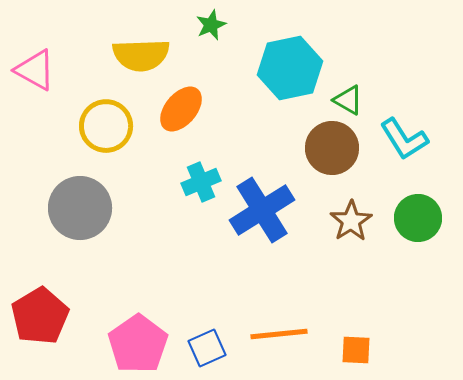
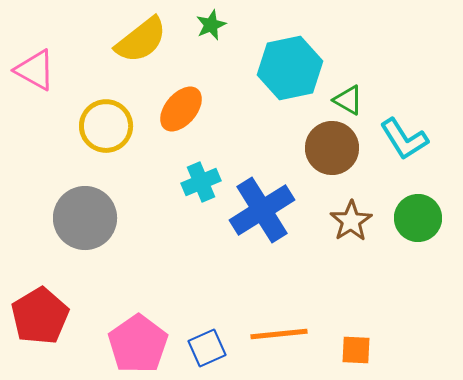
yellow semicircle: moved 15 px up; rotated 36 degrees counterclockwise
gray circle: moved 5 px right, 10 px down
